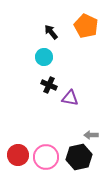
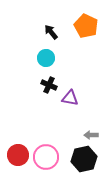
cyan circle: moved 2 px right, 1 px down
black hexagon: moved 5 px right, 2 px down
